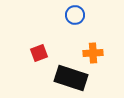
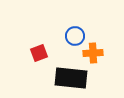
blue circle: moved 21 px down
black rectangle: rotated 12 degrees counterclockwise
